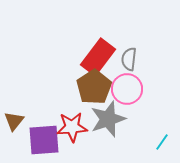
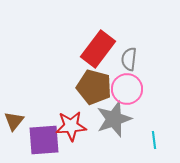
red rectangle: moved 8 px up
brown pentagon: rotated 24 degrees counterclockwise
gray star: moved 6 px right
red star: moved 1 px left, 1 px up
cyan line: moved 8 px left, 2 px up; rotated 42 degrees counterclockwise
